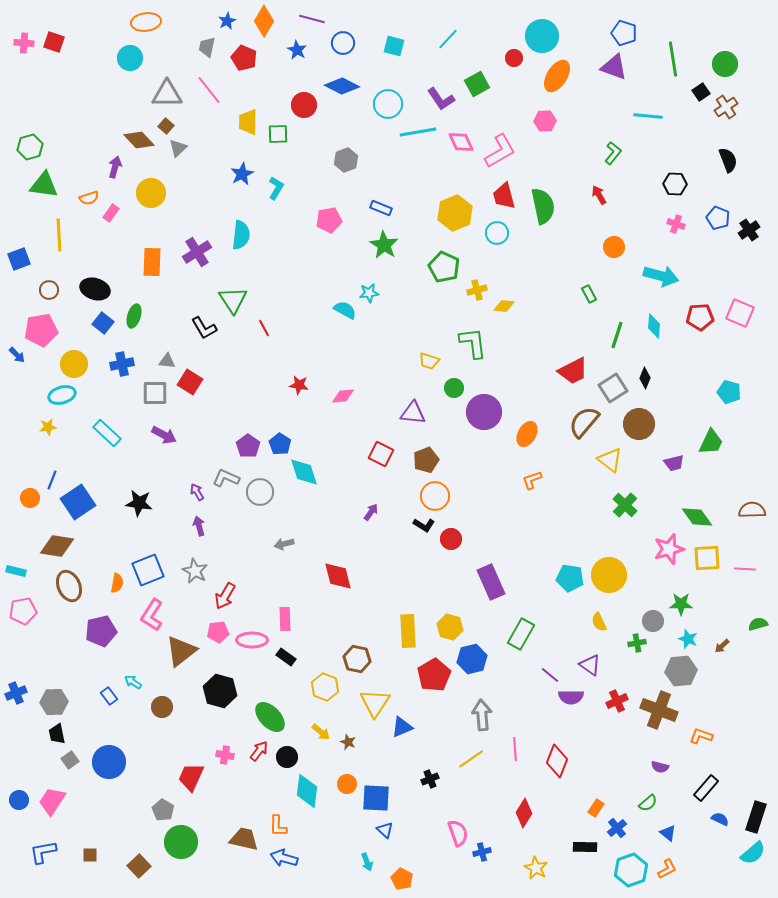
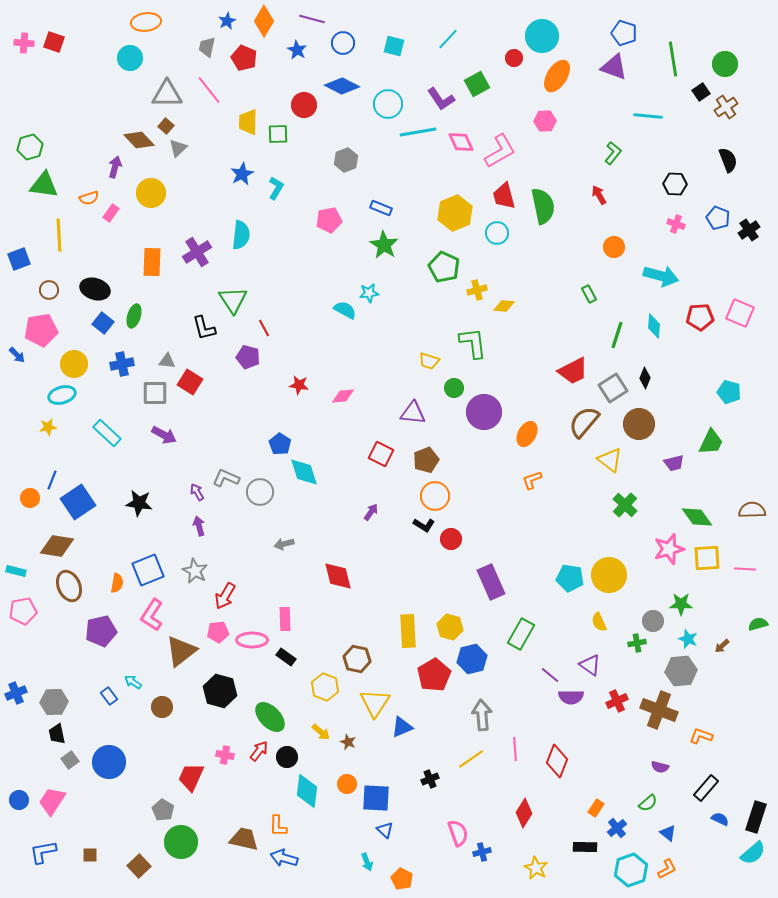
black L-shape at (204, 328): rotated 16 degrees clockwise
purple pentagon at (248, 446): moved 89 px up; rotated 20 degrees counterclockwise
